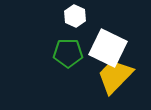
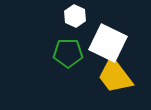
white square: moved 5 px up
yellow trapezoid: rotated 81 degrees counterclockwise
